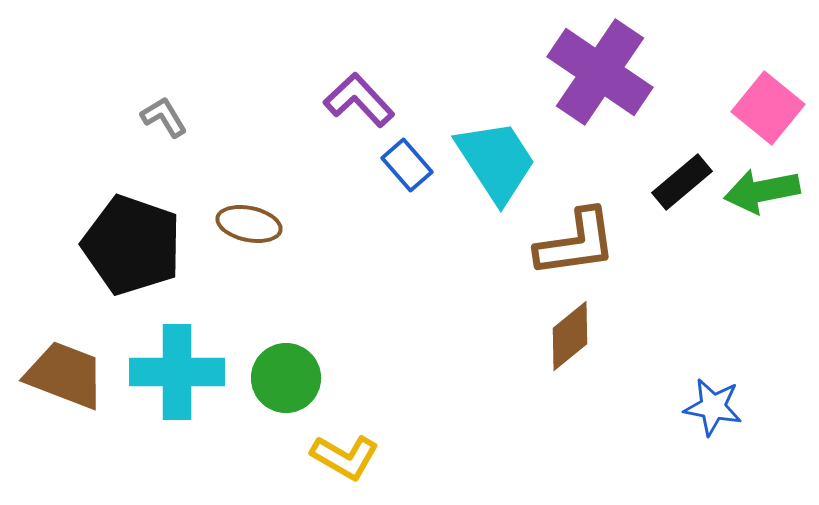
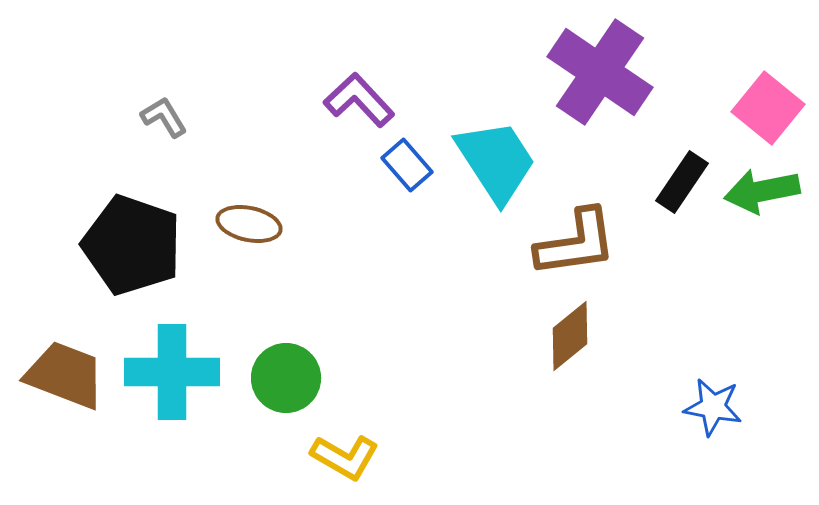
black rectangle: rotated 16 degrees counterclockwise
cyan cross: moved 5 px left
